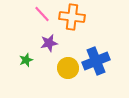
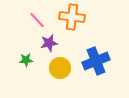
pink line: moved 5 px left, 6 px down
green star: rotated 16 degrees clockwise
yellow circle: moved 8 px left
